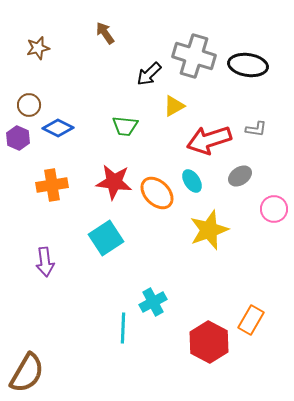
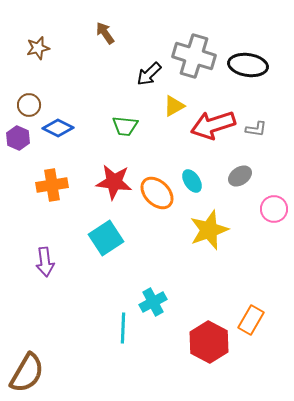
red arrow: moved 4 px right, 15 px up
